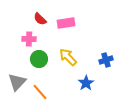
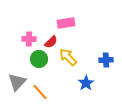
red semicircle: moved 11 px right, 23 px down; rotated 88 degrees counterclockwise
blue cross: rotated 16 degrees clockwise
